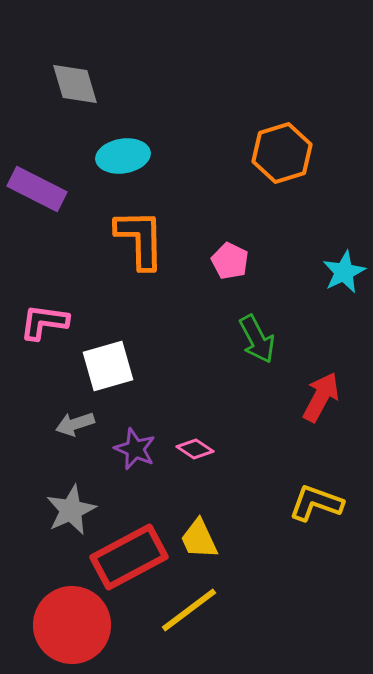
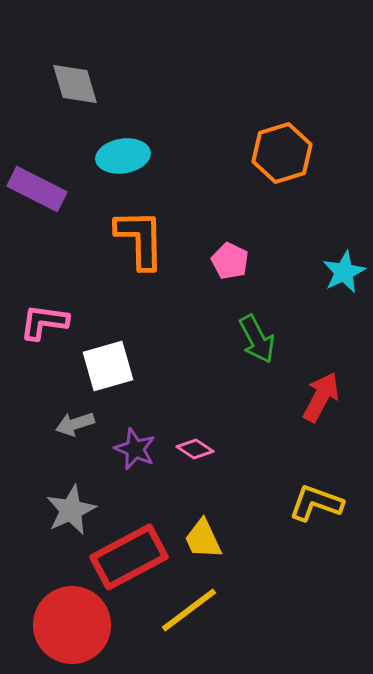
yellow trapezoid: moved 4 px right
